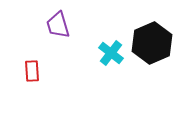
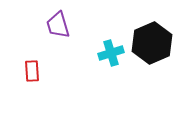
cyan cross: rotated 35 degrees clockwise
